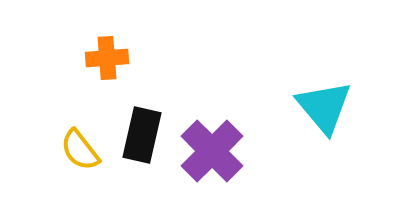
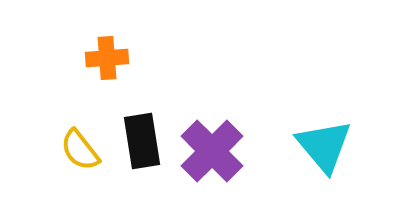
cyan triangle: moved 39 px down
black rectangle: moved 6 px down; rotated 22 degrees counterclockwise
